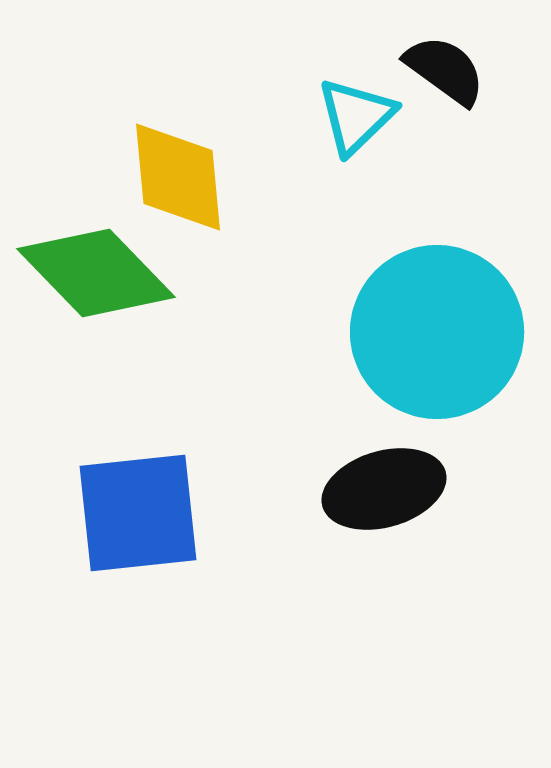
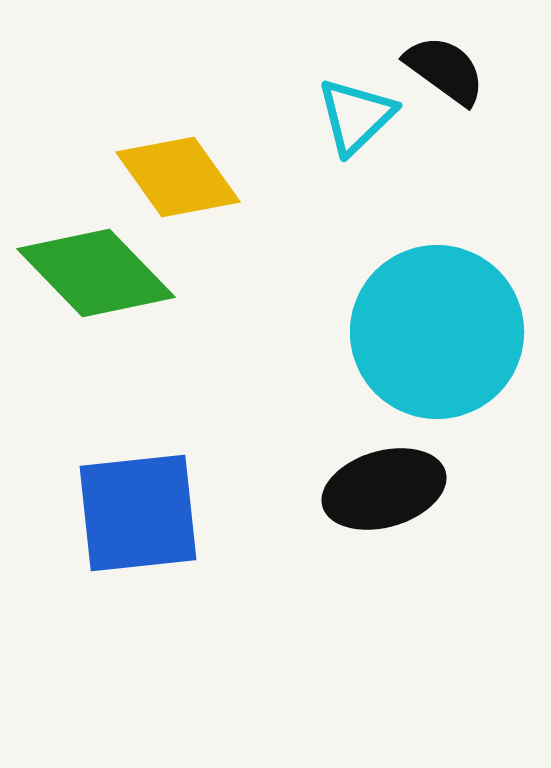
yellow diamond: rotated 30 degrees counterclockwise
